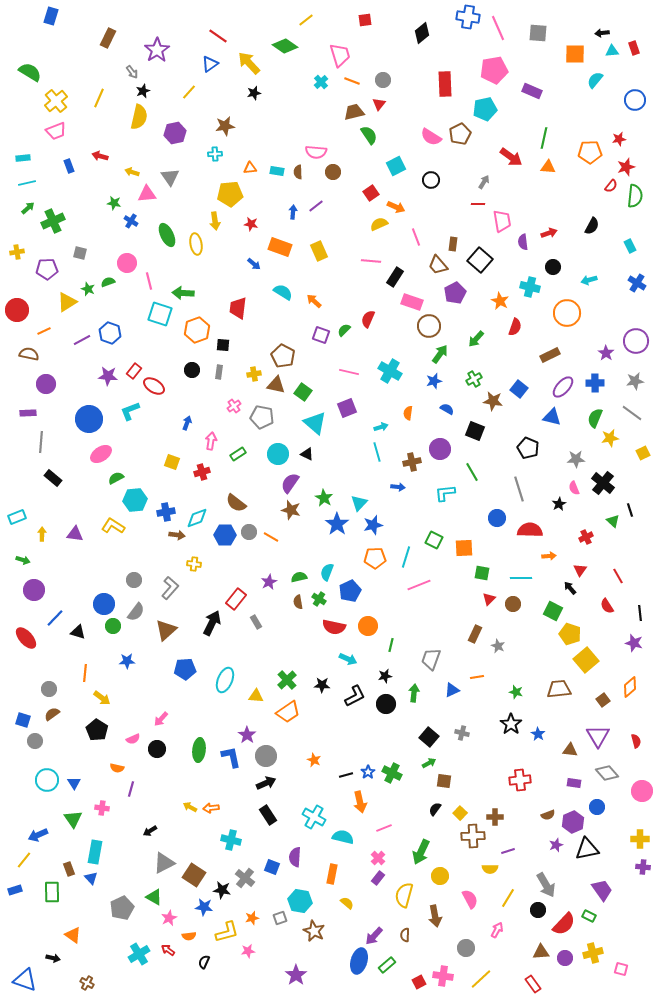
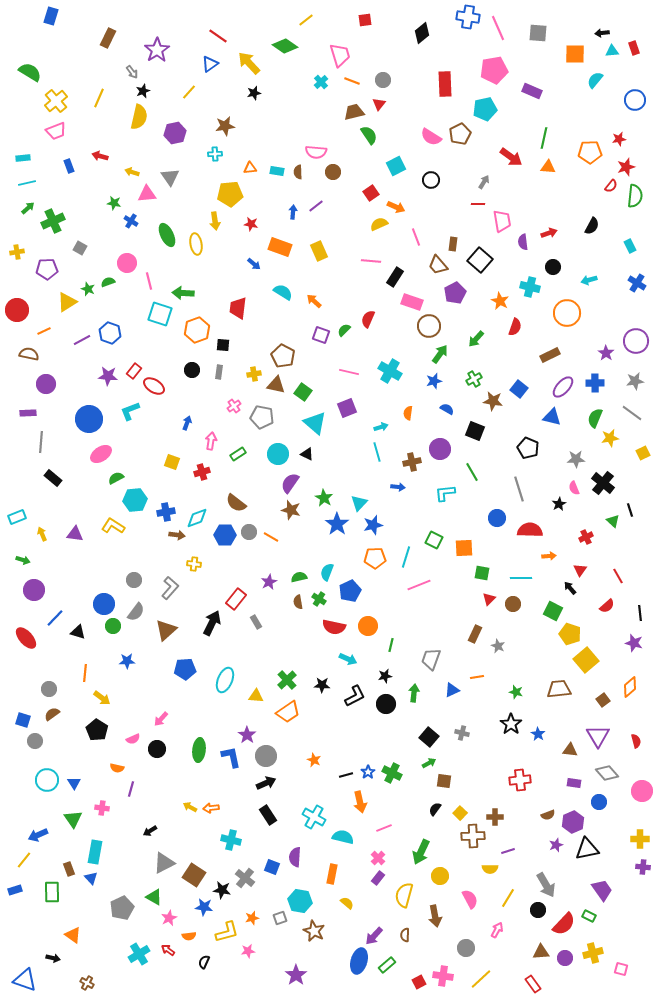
gray square at (80, 253): moved 5 px up; rotated 16 degrees clockwise
yellow arrow at (42, 534): rotated 24 degrees counterclockwise
red semicircle at (607, 606): rotated 98 degrees counterclockwise
blue circle at (597, 807): moved 2 px right, 5 px up
